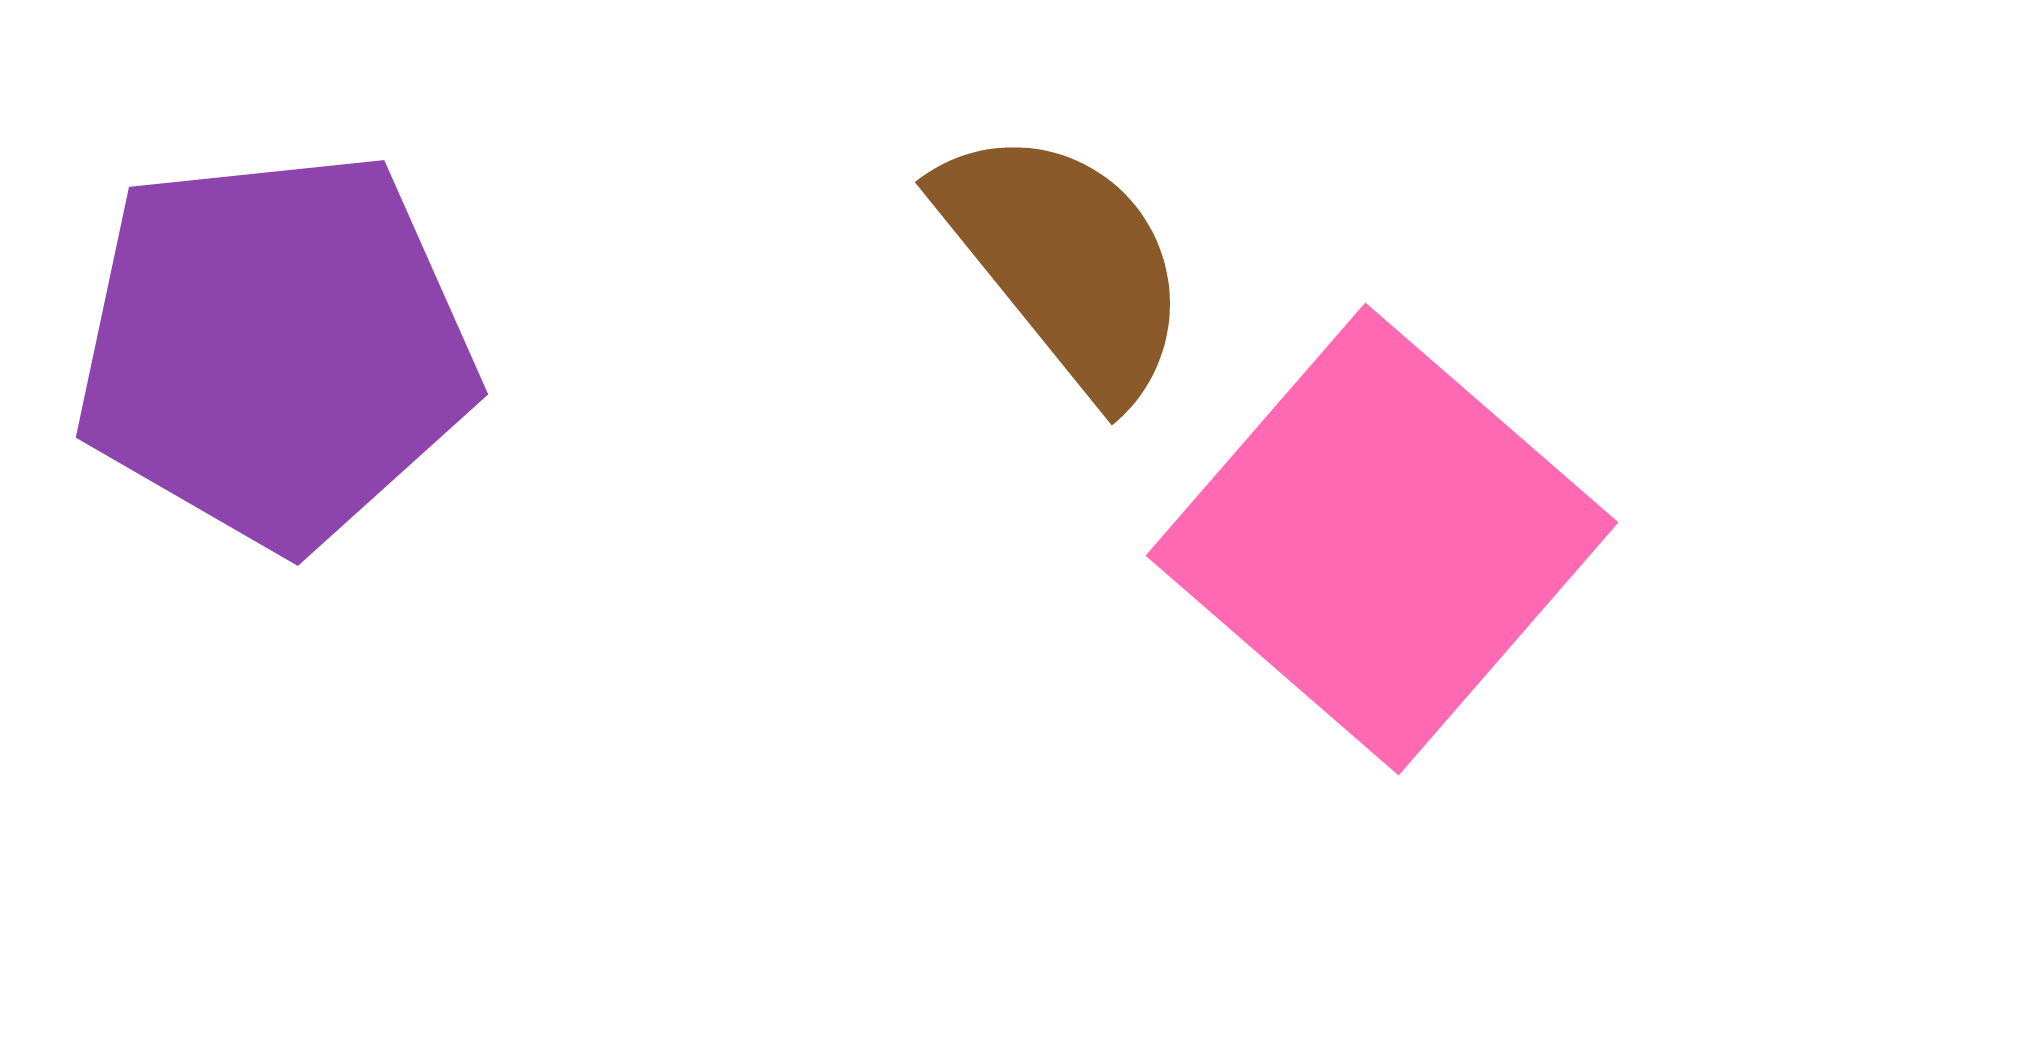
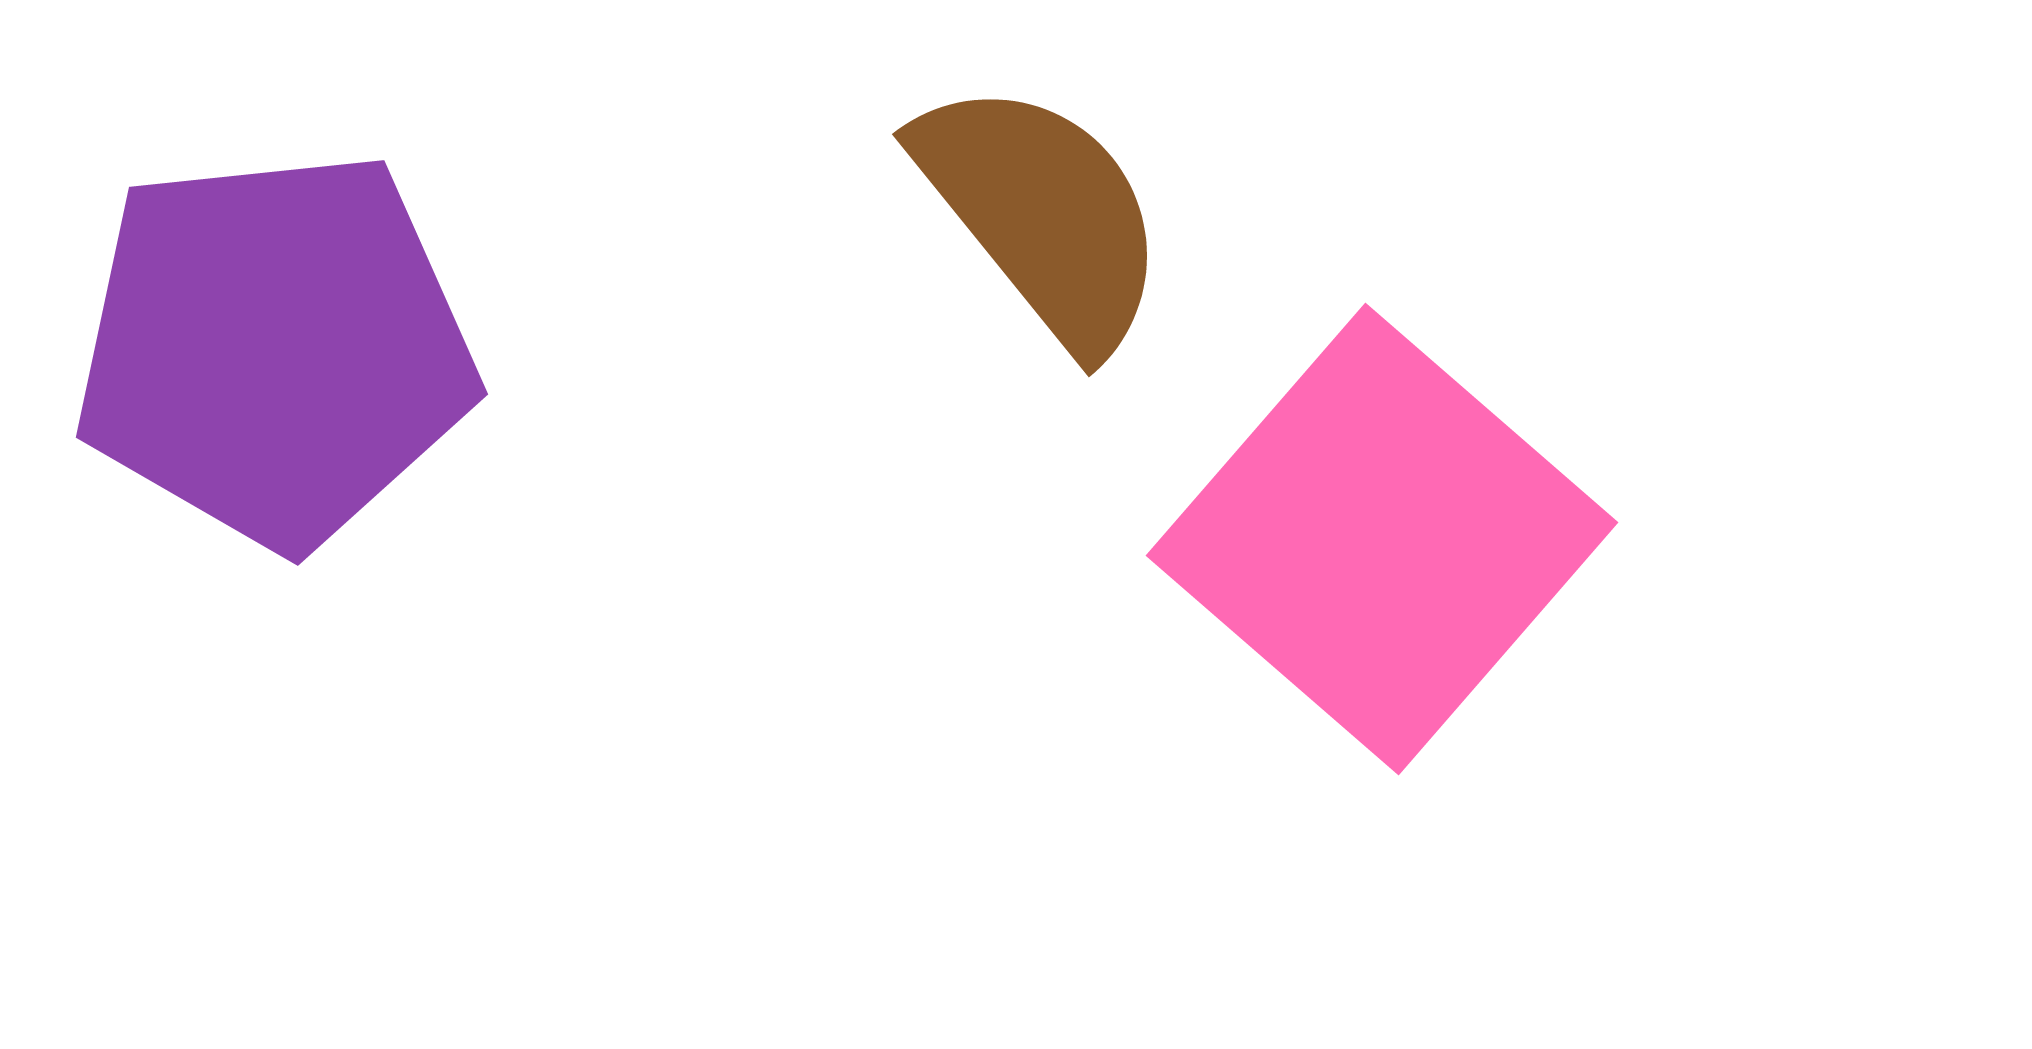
brown semicircle: moved 23 px left, 48 px up
